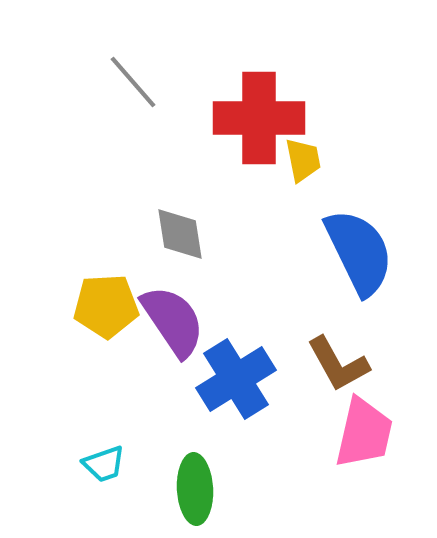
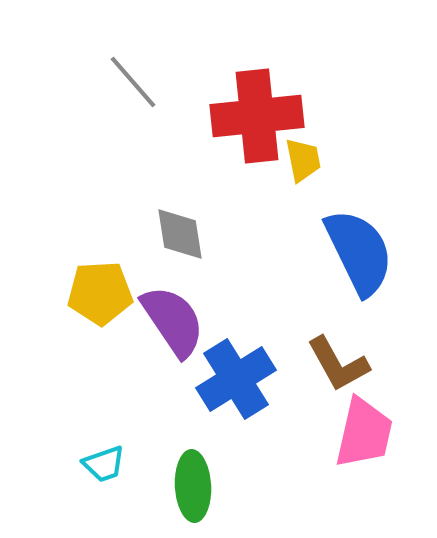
red cross: moved 2 px left, 2 px up; rotated 6 degrees counterclockwise
yellow pentagon: moved 6 px left, 13 px up
green ellipse: moved 2 px left, 3 px up
